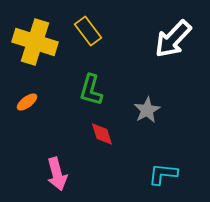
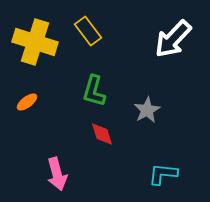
green L-shape: moved 3 px right, 1 px down
